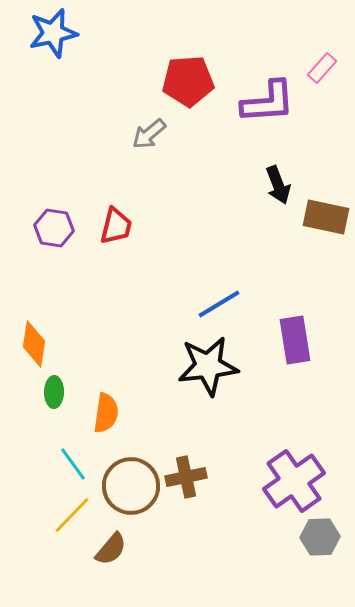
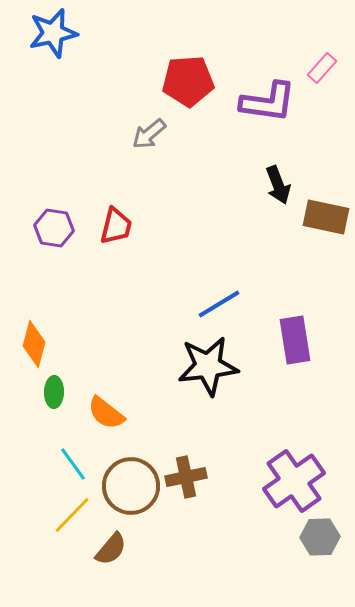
purple L-shape: rotated 12 degrees clockwise
orange diamond: rotated 6 degrees clockwise
orange semicircle: rotated 120 degrees clockwise
